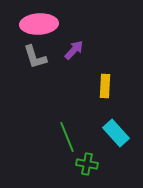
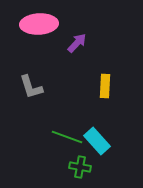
purple arrow: moved 3 px right, 7 px up
gray L-shape: moved 4 px left, 30 px down
cyan rectangle: moved 19 px left, 8 px down
green line: rotated 48 degrees counterclockwise
green cross: moved 7 px left, 3 px down
